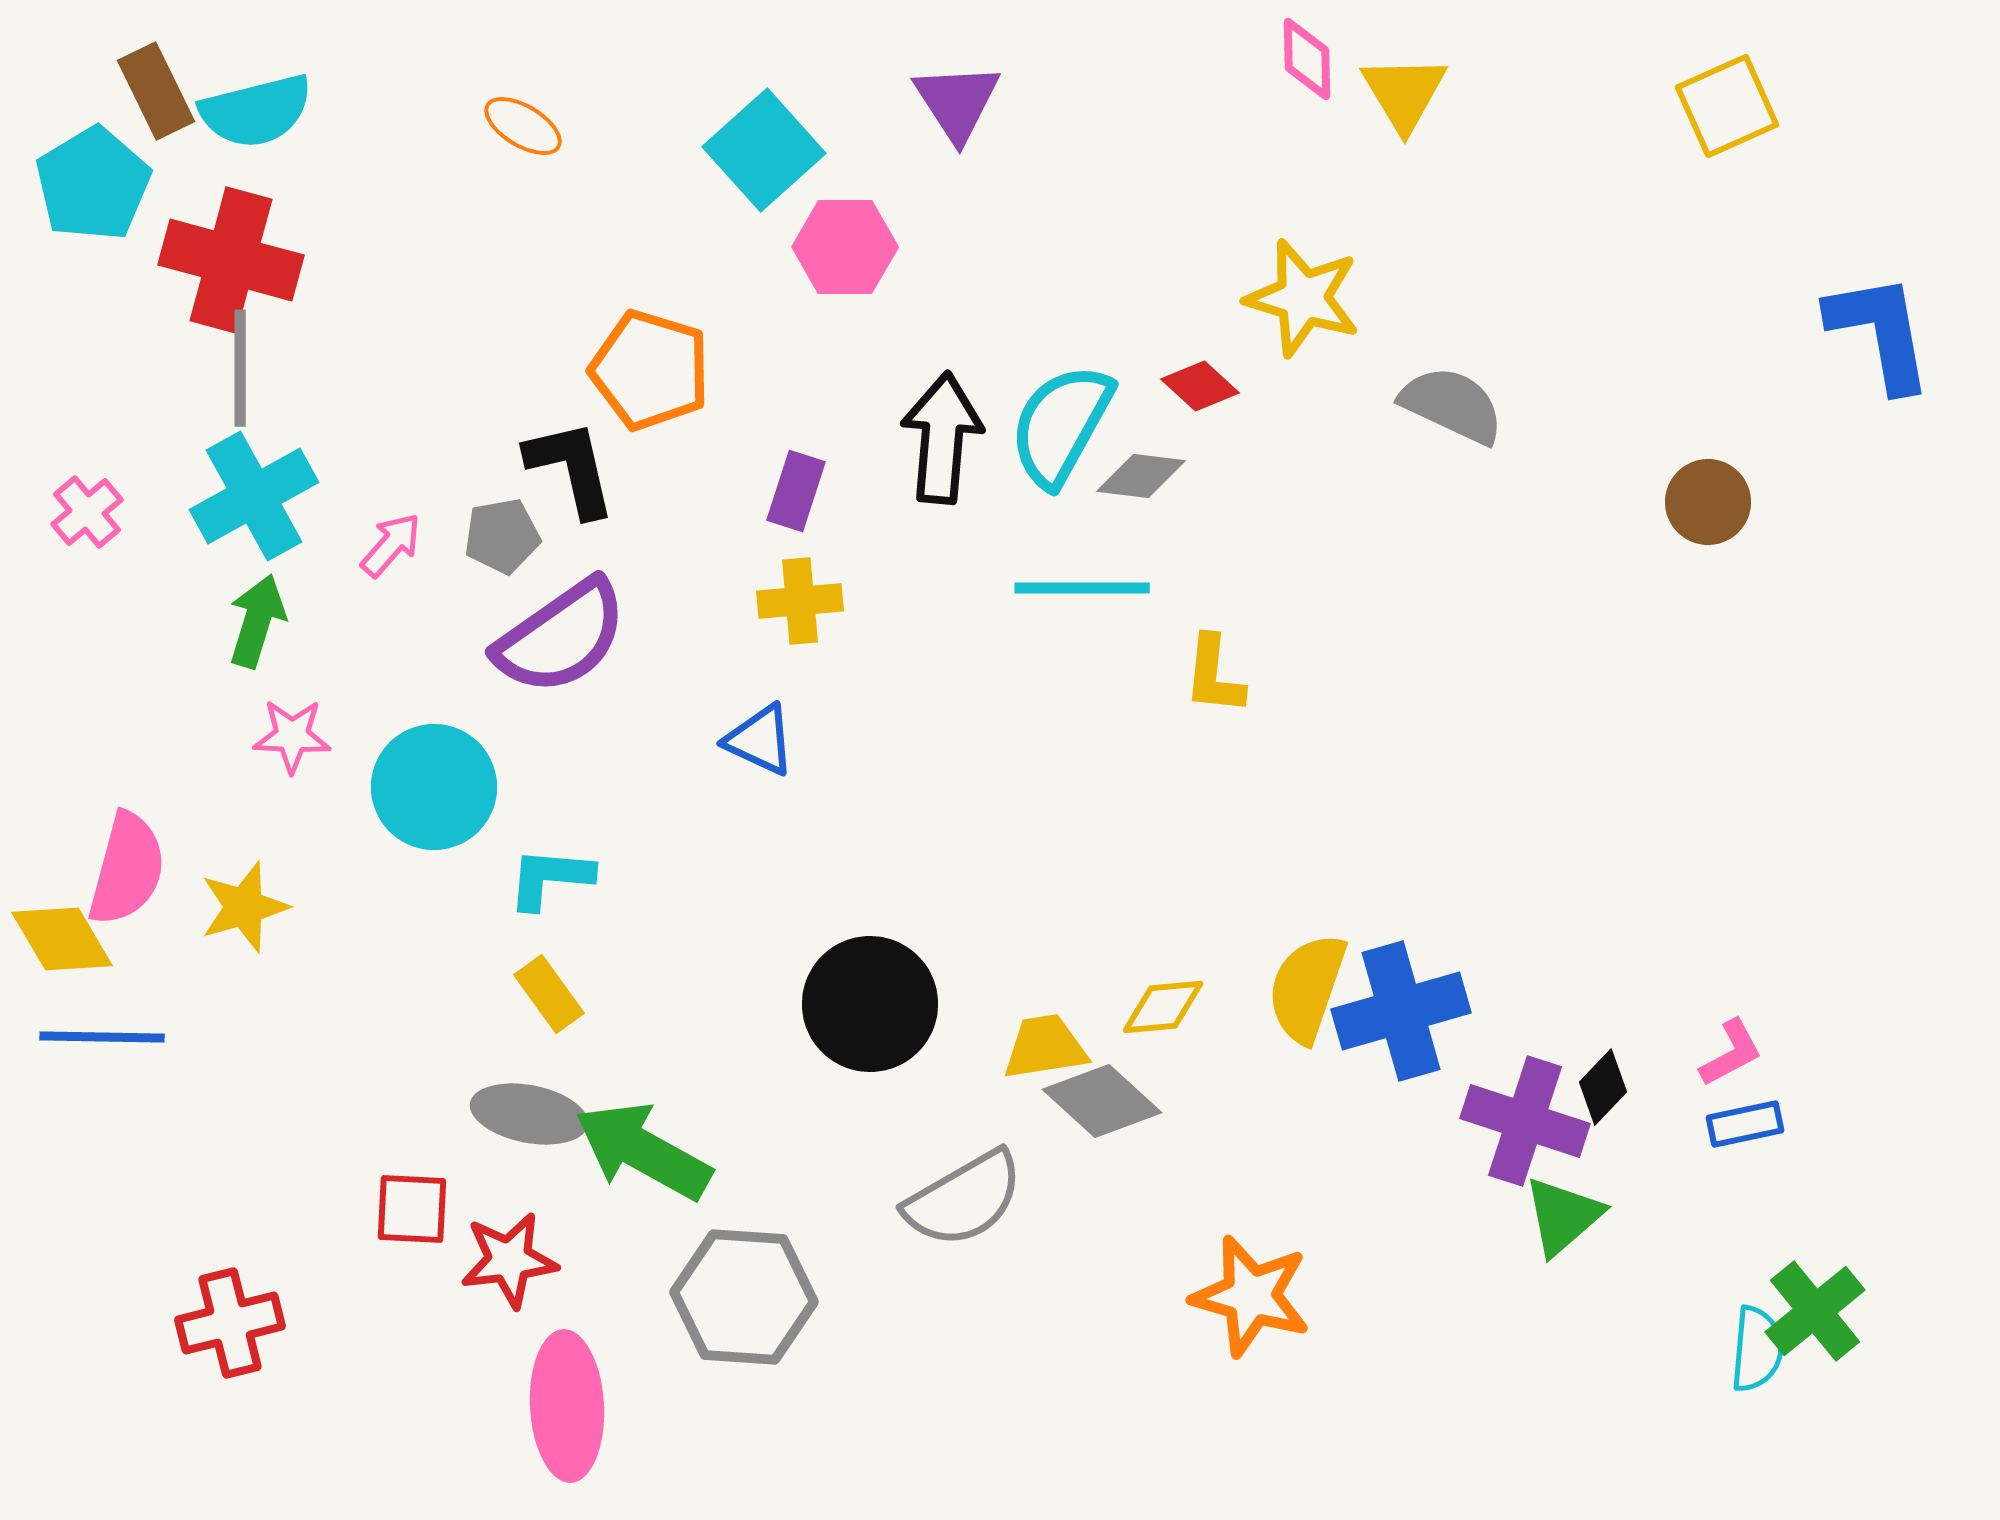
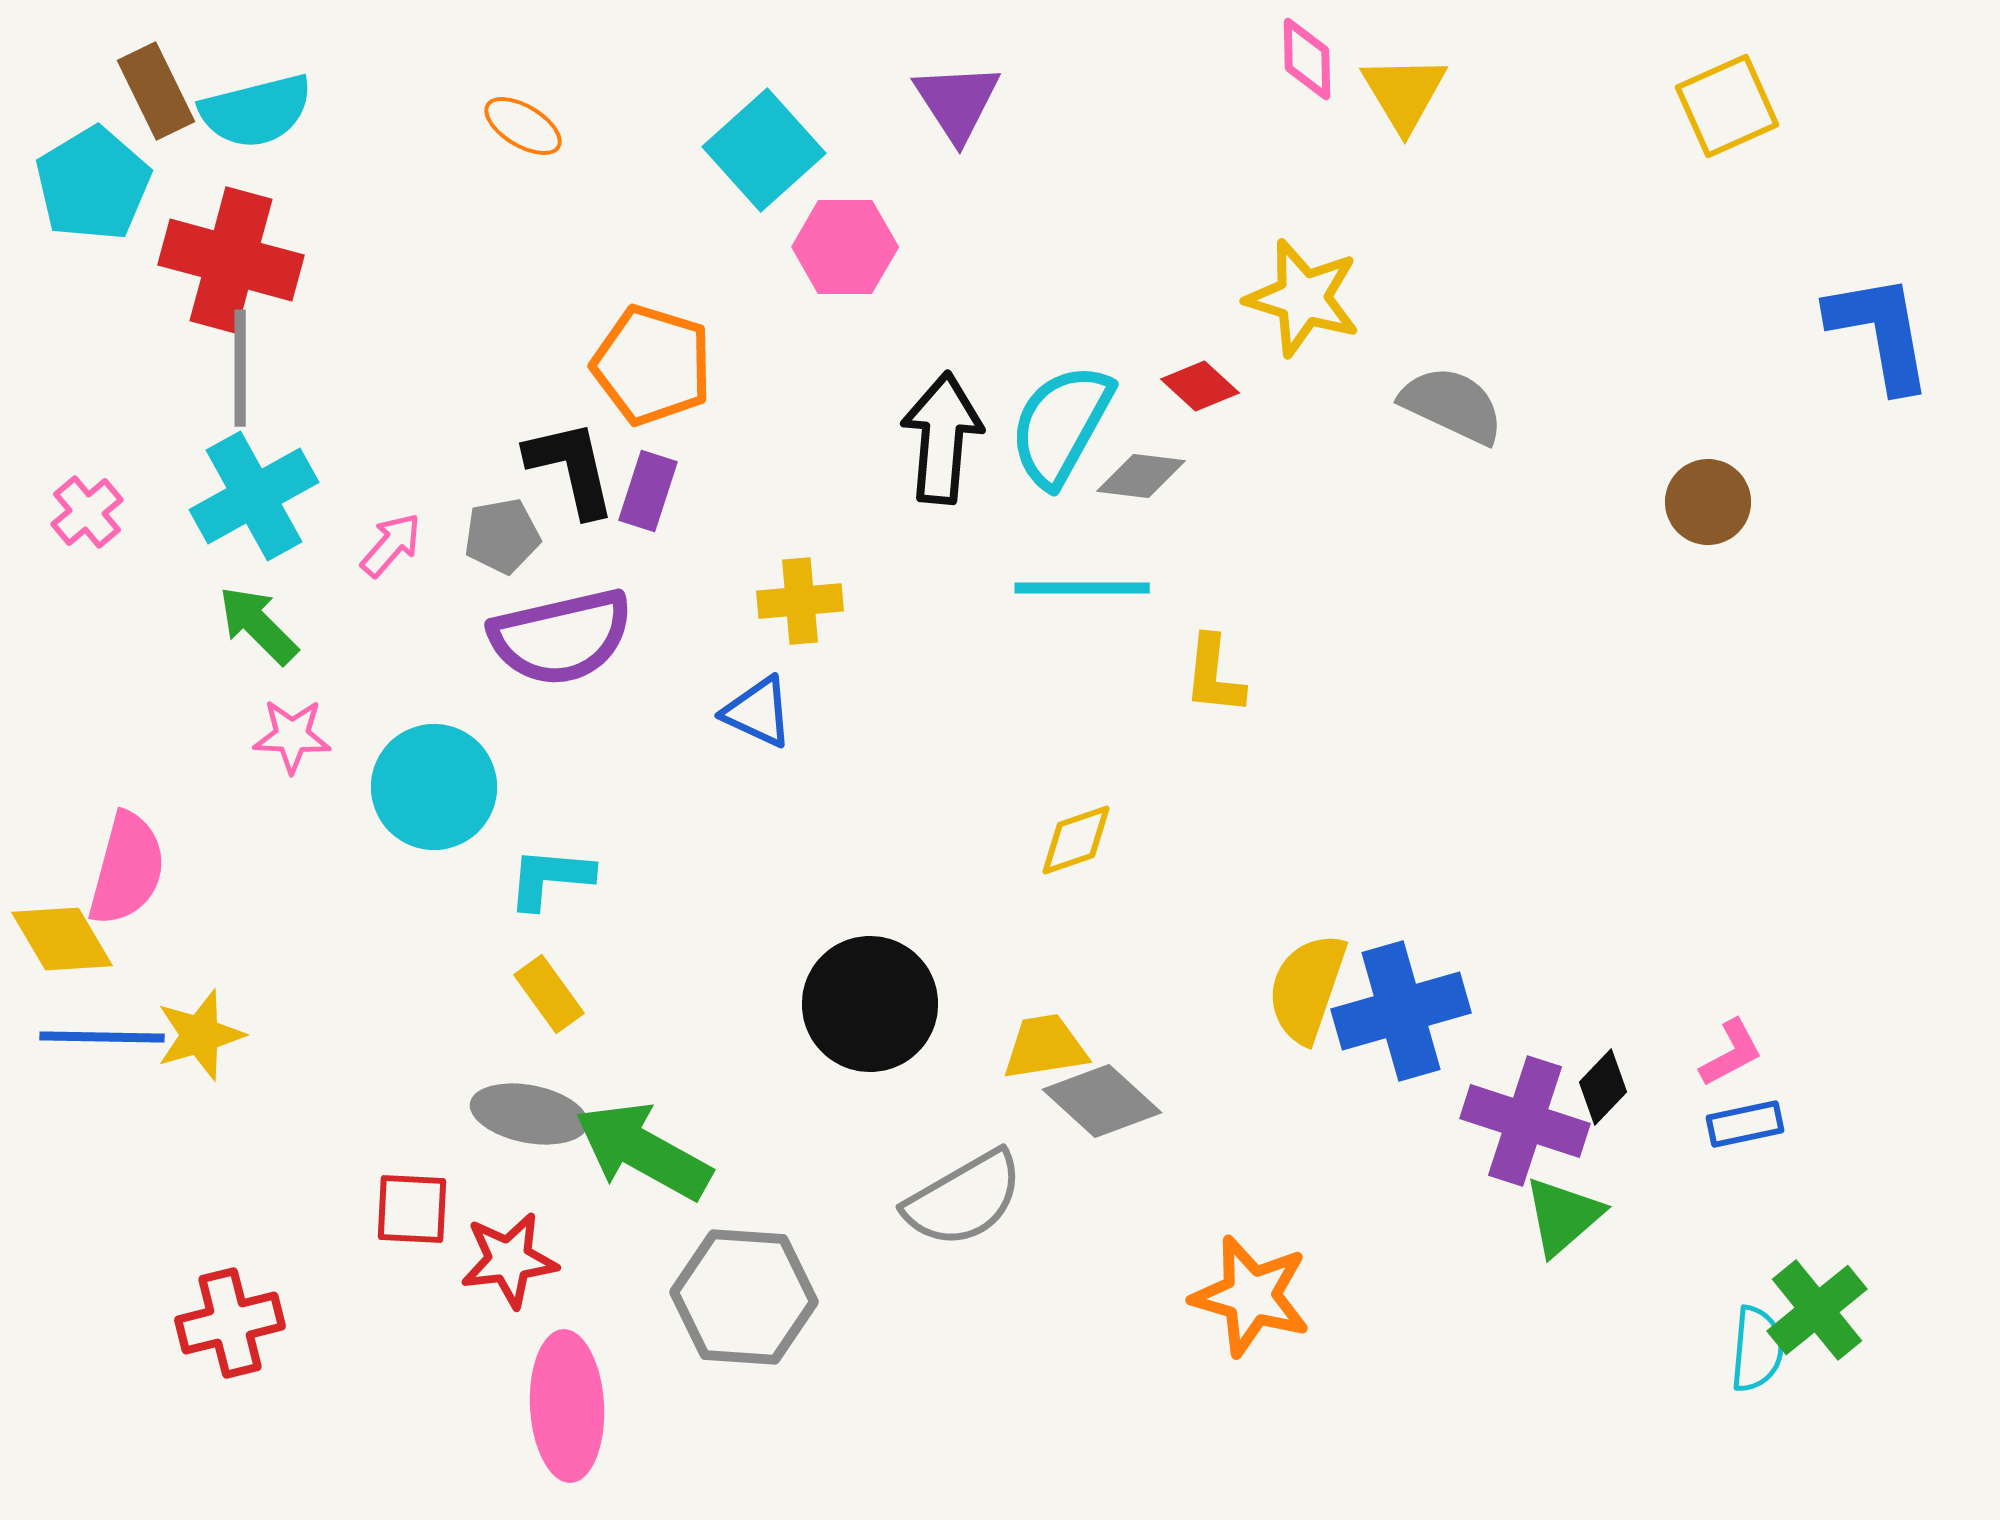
orange pentagon at (650, 370): moved 2 px right, 5 px up
purple rectangle at (796, 491): moved 148 px left
green arrow at (257, 621): moved 1 px right, 4 px down; rotated 62 degrees counterclockwise
purple semicircle at (561, 637): rotated 22 degrees clockwise
blue triangle at (760, 740): moved 2 px left, 28 px up
yellow star at (244, 907): moved 44 px left, 128 px down
yellow diamond at (1163, 1007): moved 87 px left, 167 px up; rotated 14 degrees counterclockwise
green cross at (1815, 1311): moved 2 px right, 1 px up
